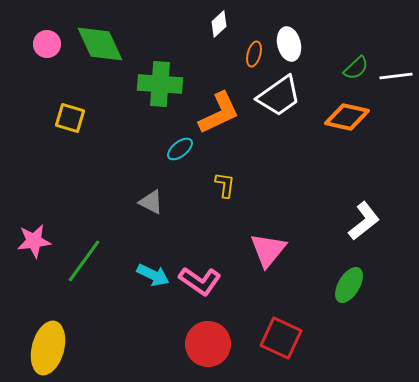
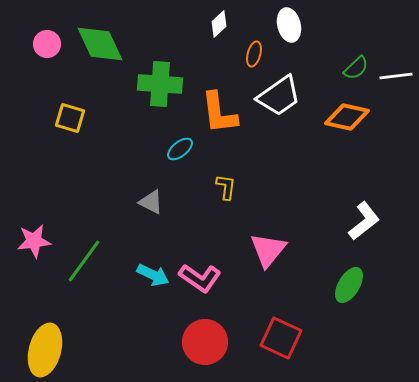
white ellipse: moved 19 px up
orange L-shape: rotated 108 degrees clockwise
yellow L-shape: moved 1 px right, 2 px down
pink L-shape: moved 3 px up
red circle: moved 3 px left, 2 px up
yellow ellipse: moved 3 px left, 2 px down
